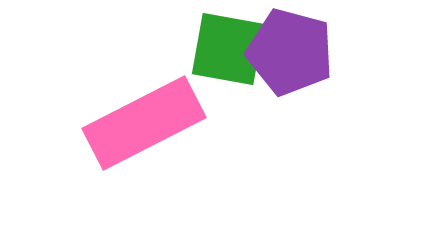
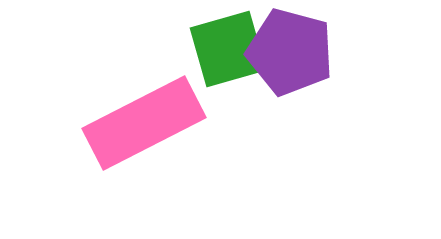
green square: rotated 26 degrees counterclockwise
